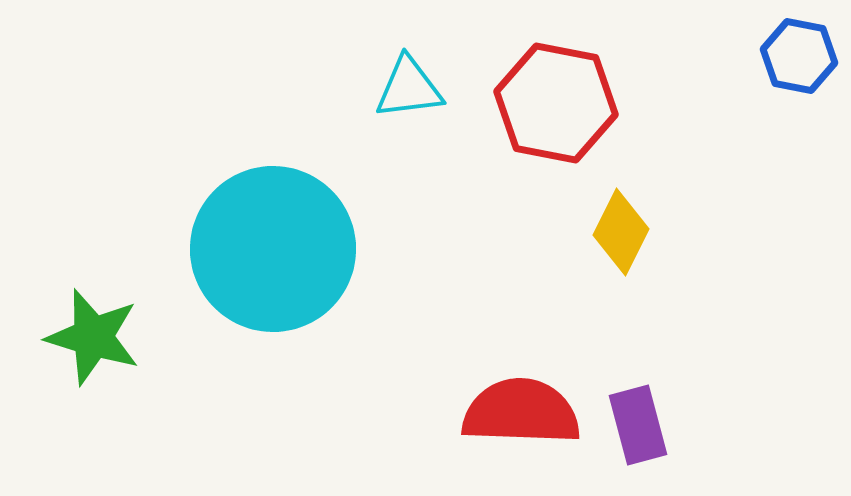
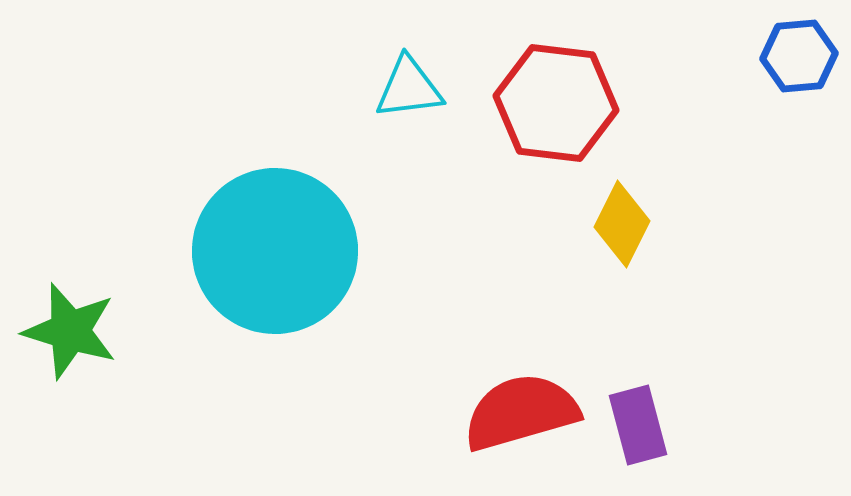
blue hexagon: rotated 16 degrees counterclockwise
red hexagon: rotated 4 degrees counterclockwise
yellow diamond: moved 1 px right, 8 px up
cyan circle: moved 2 px right, 2 px down
green star: moved 23 px left, 6 px up
red semicircle: rotated 18 degrees counterclockwise
